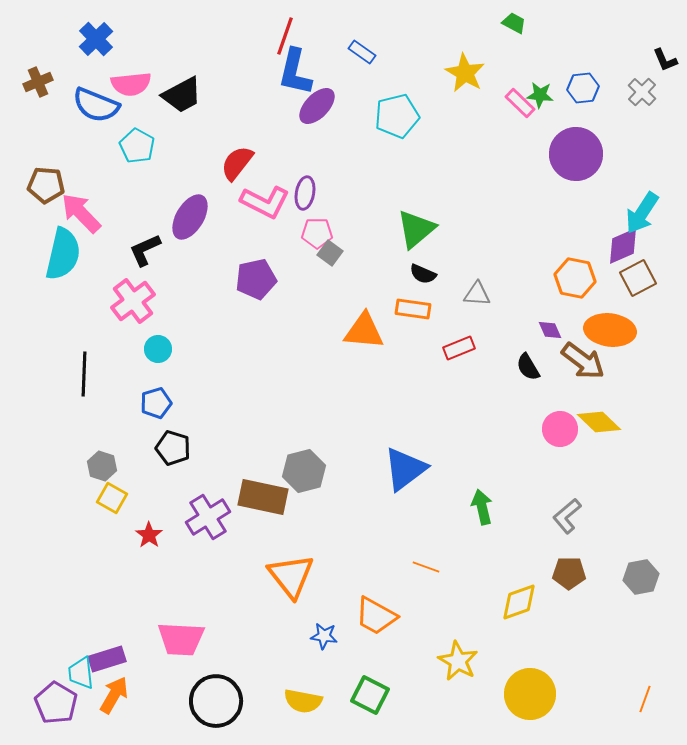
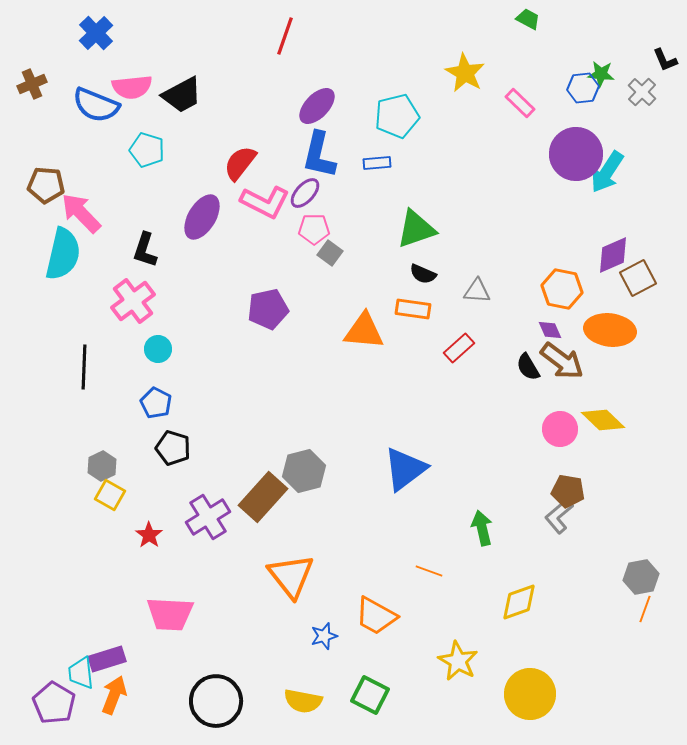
green trapezoid at (514, 23): moved 14 px right, 4 px up
blue cross at (96, 39): moved 6 px up
blue rectangle at (362, 52): moved 15 px right, 111 px down; rotated 40 degrees counterclockwise
blue L-shape at (295, 72): moved 24 px right, 83 px down
brown cross at (38, 82): moved 6 px left, 2 px down
pink semicircle at (131, 84): moved 1 px right, 3 px down
green star at (540, 95): moved 61 px right, 21 px up
cyan pentagon at (137, 146): moved 10 px right, 4 px down; rotated 12 degrees counterclockwise
red semicircle at (237, 163): moved 3 px right
purple ellipse at (305, 193): rotated 32 degrees clockwise
cyan arrow at (642, 213): moved 35 px left, 41 px up
purple ellipse at (190, 217): moved 12 px right
green triangle at (416, 229): rotated 21 degrees clockwise
pink pentagon at (317, 233): moved 3 px left, 4 px up
purple diamond at (623, 246): moved 10 px left, 9 px down
black L-shape at (145, 250): rotated 48 degrees counterclockwise
orange hexagon at (575, 278): moved 13 px left, 11 px down
purple pentagon at (256, 279): moved 12 px right, 30 px down
gray triangle at (477, 294): moved 3 px up
red rectangle at (459, 348): rotated 20 degrees counterclockwise
brown arrow at (583, 361): moved 21 px left
black line at (84, 374): moved 7 px up
blue pentagon at (156, 403): rotated 28 degrees counterclockwise
yellow diamond at (599, 422): moved 4 px right, 2 px up
gray hexagon at (102, 466): rotated 16 degrees clockwise
brown rectangle at (263, 497): rotated 60 degrees counterclockwise
yellow square at (112, 498): moved 2 px left, 3 px up
green arrow at (482, 507): moved 21 px down
gray L-shape at (567, 516): moved 8 px left
orange line at (426, 567): moved 3 px right, 4 px down
brown pentagon at (569, 573): moved 1 px left, 82 px up; rotated 8 degrees clockwise
blue star at (324, 636): rotated 24 degrees counterclockwise
pink trapezoid at (181, 639): moved 11 px left, 25 px up
orange arrow at (114, 695): rotated 9 degrees counterclockwise
orange line at (645, 699): moved 90 px up
purple pentagon at (56, 703): moved 2 px left
